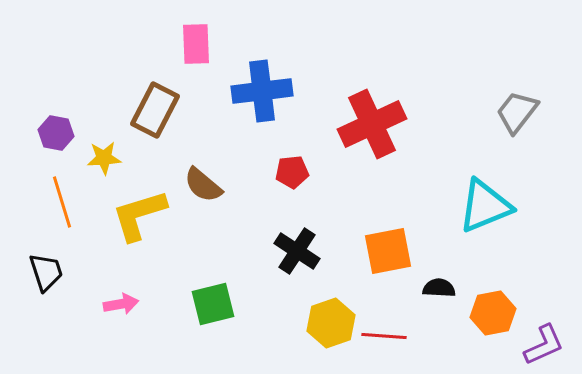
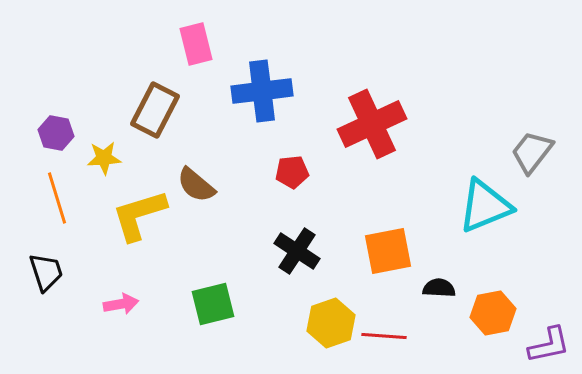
pink rectangle: rotated 12 degrees counterclockwise
gray trapezoid: moved 15 px right, 40 px down
brown semicircle: moved 7 px left
orange line: moved 5 px left, 4 px up
purple L-shape: moved 5 px right; rotated 12 degrees clockwise
